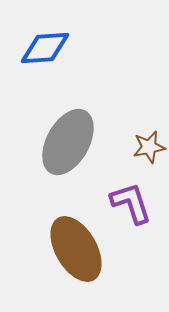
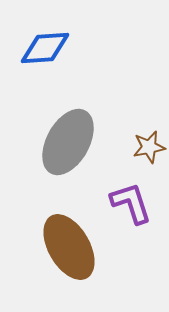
brown ellipse: moved 7 px left, 2 px up
